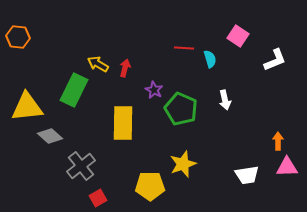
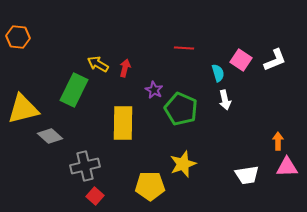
pink square: moved 3 px right, 24 px down
cyan semicircle: moved 8 px right, 14 px down
yellow triangle: moved 4 px left, 2 px down; rotated 8 degrees counterclockwise
gray cross: moved 4 px right; rotated 24 degrees clockwise
red square: moved 3 px left, 2 px up; rotated 18 degrees counterclockwise
